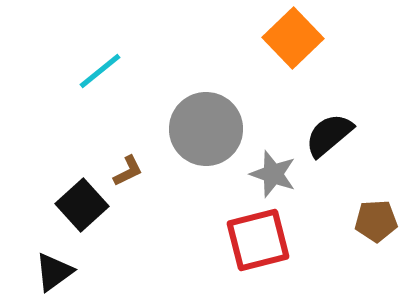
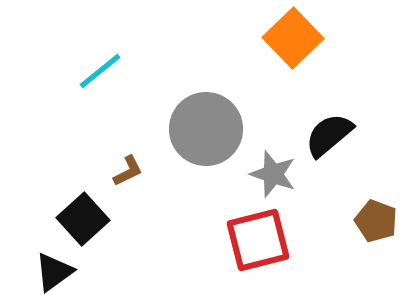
black square: moved 1 px right, 14 px down
brown pentagon: rotated 24 degrees clockwise
